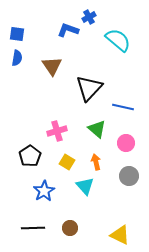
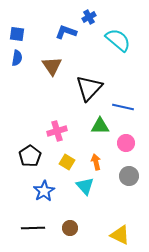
blue L-shape: moved 2 px left, 2 px down
green triangle: moved 3 px right, 3 px up; rotated 42 degrees counterclockwise
